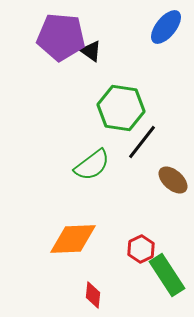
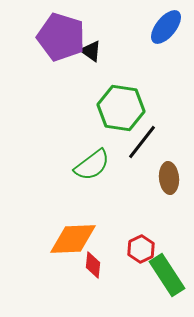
purple pentagon: rotated 12 degrees clockwise
brown ellipse: moved 4 px left, 2 px up; rotated 44 degrees clockwise
red diamond: moved 30 px up
